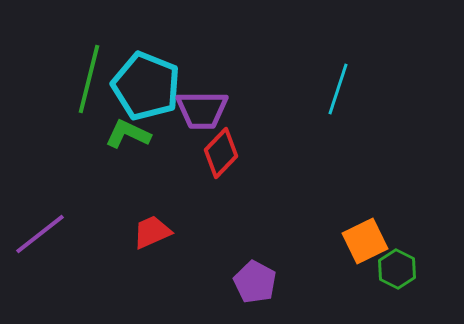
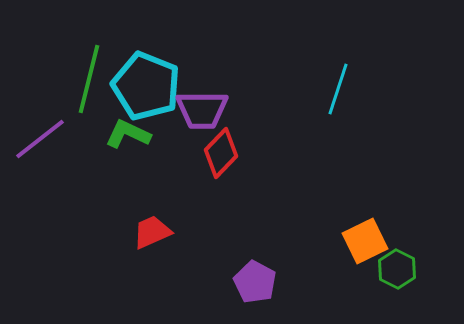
purple line: moved 95 px up
